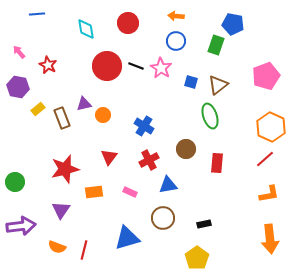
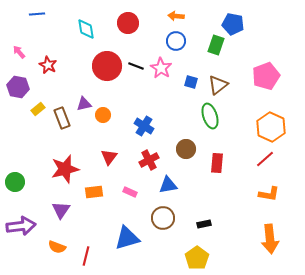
orange L-shape at (269, 194): rotated 20 degrees clockwise
red line at (84, 250): moved 2 px right, 6 px down
